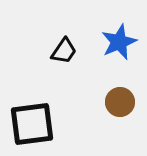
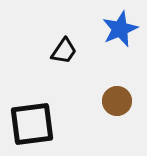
blue star: moved 1 px right, 13 px up
brown circle: moved 3 px left, 1 px up
